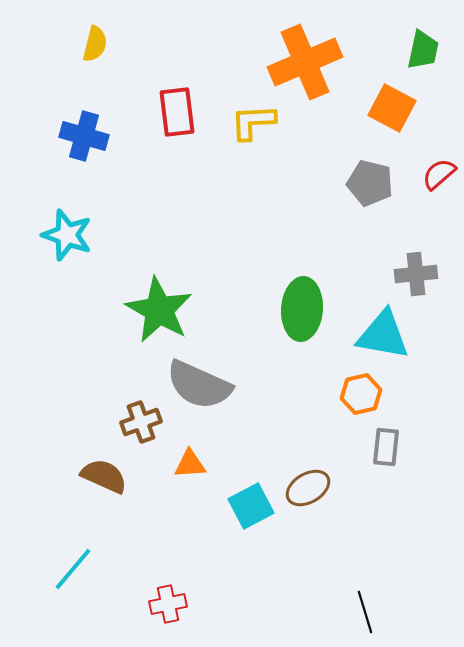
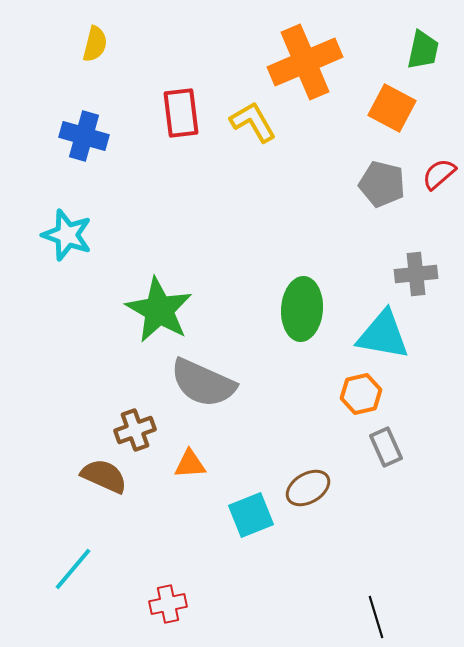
red rectangle: moved 4 px right, 1 px down
yellow L-shape: rotated 63 degrees clockwise
gray pentagon: moved 12 px right, 1 px down
gray semicircle: moved 4 px right, 2 px up
brown cross: moved 6 px left, 8 px down
gray rectangle: rotated 30 degrees counterclockwise
cyan square: moved 9 px down; rotated 6 degrees clockwise
black line: moved 11 px right, 5 px down
